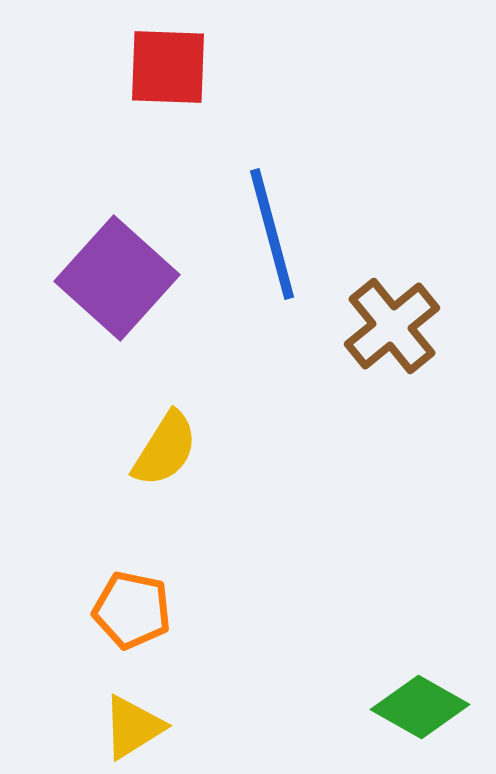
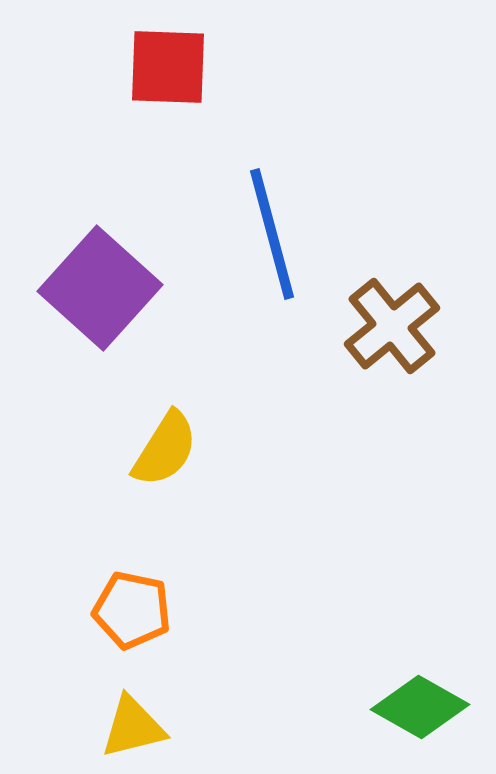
purple square: moved 17 px left, 10 px down
yellow triangle: rotated 18 degrees clockwise
